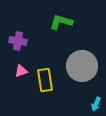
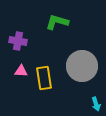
green L-shape: moved 4 px left
pink triangle: rotated 24 degrees clockwise
yellow rectangle: moved 1 px left, 2 px up
cyan arrow: rotated 40 degrees counterclockwise
